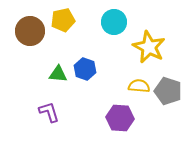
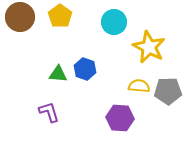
yellow pentagon: moved 3 px left, 4 px up; rotated 25 degrees counterclockwise
brown circle: moved 10 px left, 14 px up
gray pentagon: rotated 20 degrees counterclockwise
